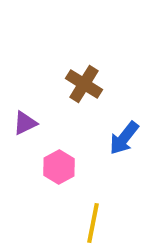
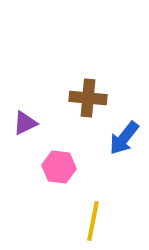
brown cross: moved 4 px right, 14 px down; rotated 27 degrees counterclockwise
pink hexagon: rotated 24 degrees counterclockwise
yellow line: moved 2 px up
